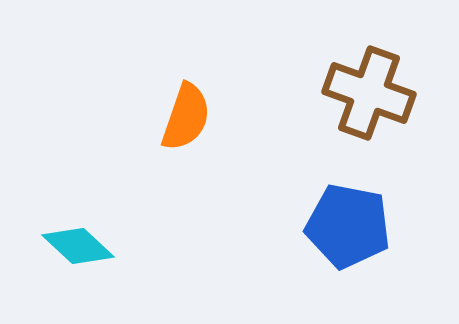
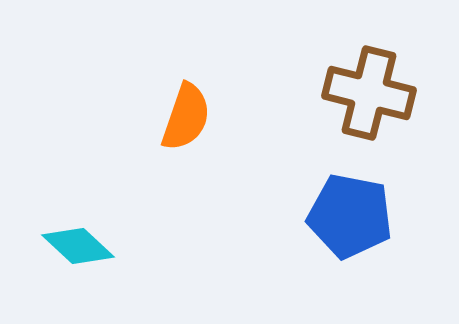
brown cross: rotated 6 degrees counterclockwise
blue pentagon: moved 2 px right, 10 px up
